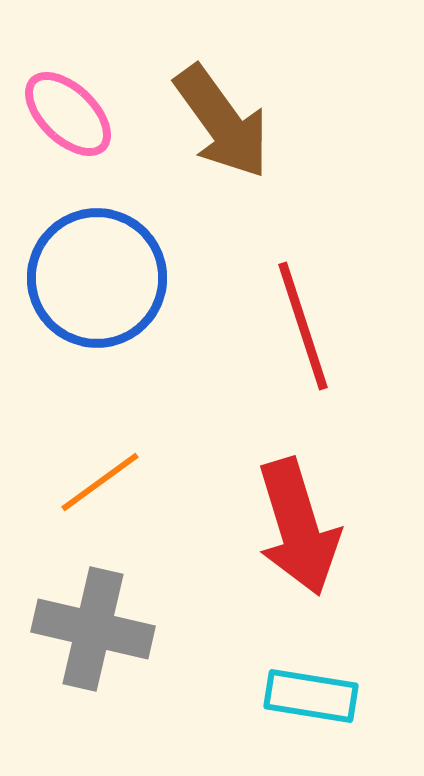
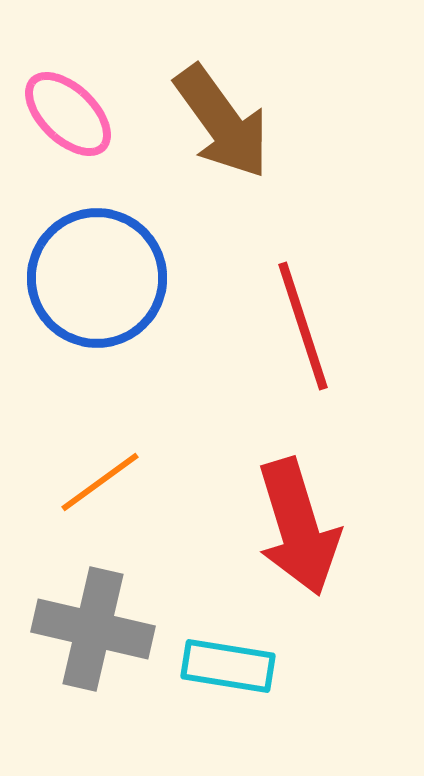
cyan rectangle: moved 83 px left, 30 px up
